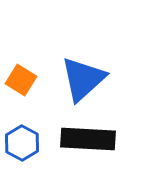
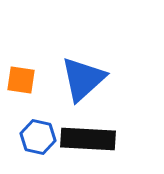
orange square: rotated 24 degrees counterclockwise
blue hexagon: moved 16 px right, 6 px up; rotated 16 degrees counterclockwise
